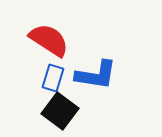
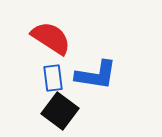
red semicircle: moved 2 px right, 2 px up
blue rectangle: rotated 24 degrees counterclockwise
